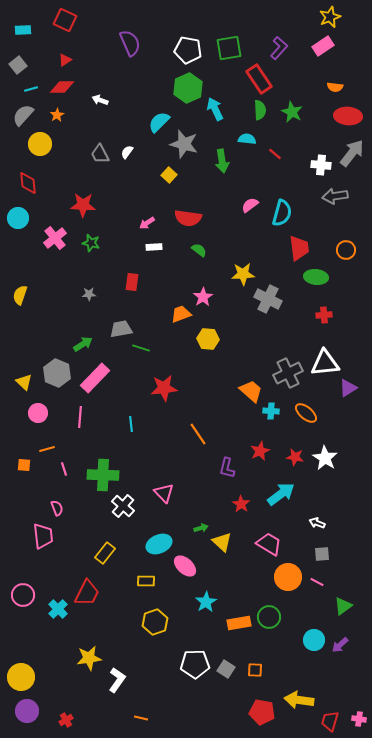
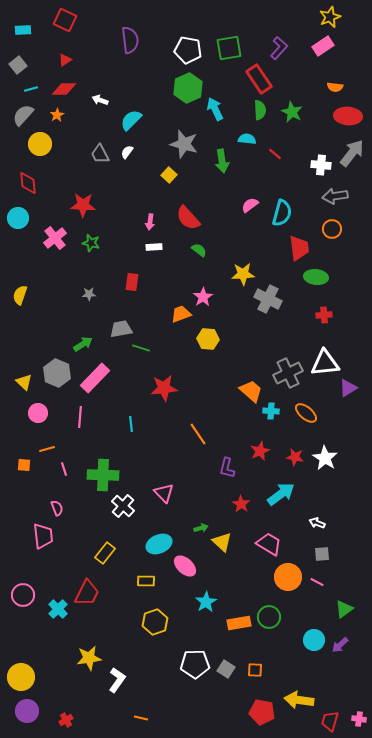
purple semicircle at (130, 43): moved 3 px up; rotated 16 degrees clockwise
red diamond at (62, 87): moved 2 px right, 2 px down
cyan semicircle at (159, 122): moved 28 px left, 2 px up
red semicircle at (188, 218): rotated 40 degrees clockwise
pink arrow at (147, 223): moved 3 px right, 1 px up; rotated 49 degrees counterclockwise
orange circle at (346, 250): moved 14 px left, 21 px up
green triangle at (343, 606): moved 1 px right, 3 px down
